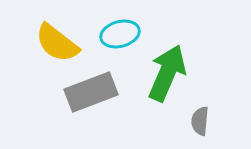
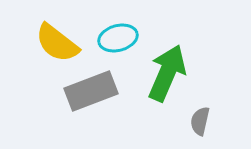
cyan ellipse: moved 2 px left, 4 px down
gray rectangle: moved 1 px up
gray semicircle: rotated 8 degrees clockwise
